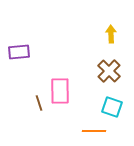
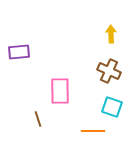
brown cross: rotated 20 degrees counterclockwise
brown line: moved 1 px left, 16 px down
orange line: moved 1 px left
